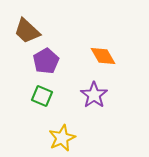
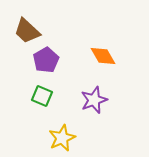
purple pentagon: moved 1 px up
purple star: moved 5 px down; rotated 16 degrees clockwise
